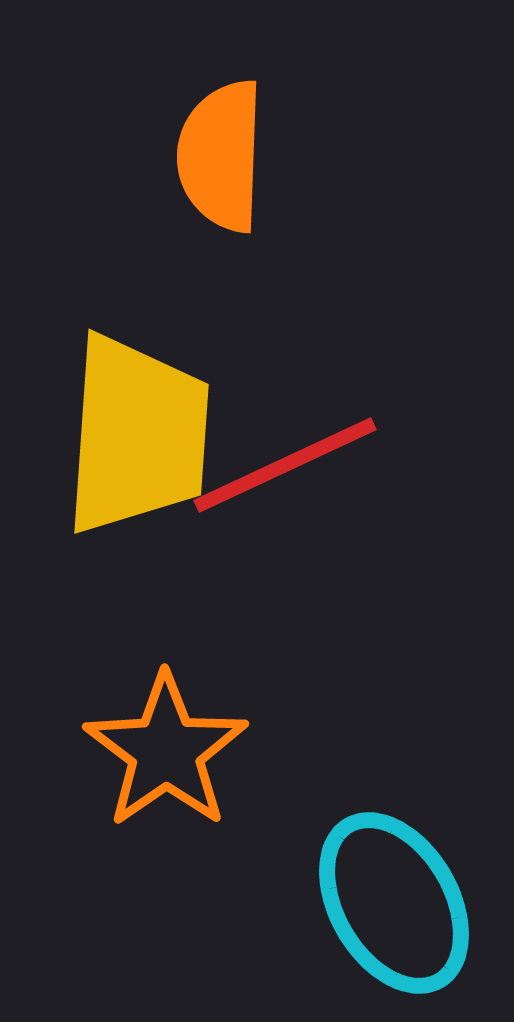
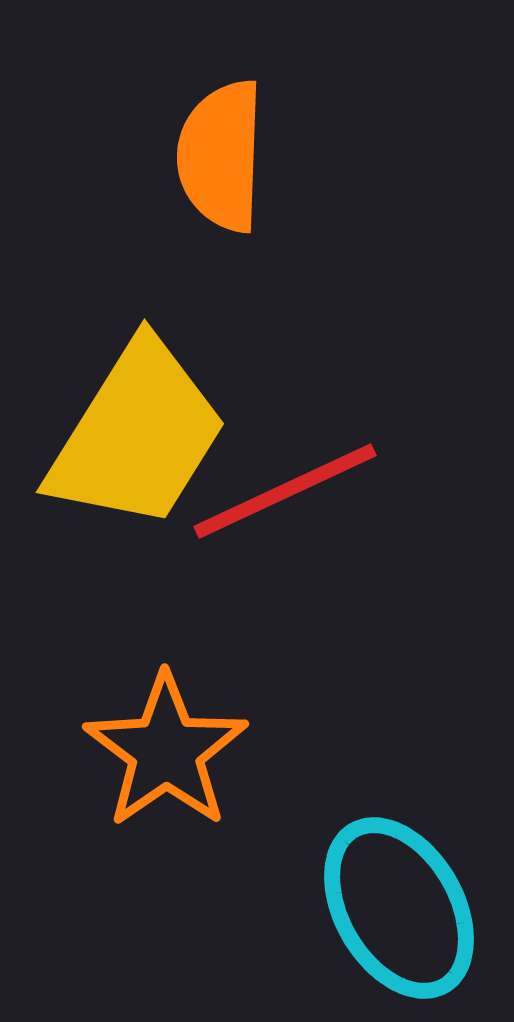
yellow trapezoid: rotated 28 degrees clockwise
red line: moved 26 px down
cyan ellipse: moved 5 px right, 5 px down
